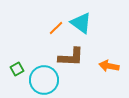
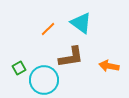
orange line: moved 8 px left, 1 px down
brown L-shape: rotated 12 degrees counterclockwise
green square: moved 2 px right, 1 px up
